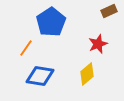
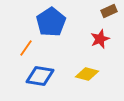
red star: moved 2 px right, 5 px up
yellow diamond: rotated 55 degrees clockwise
